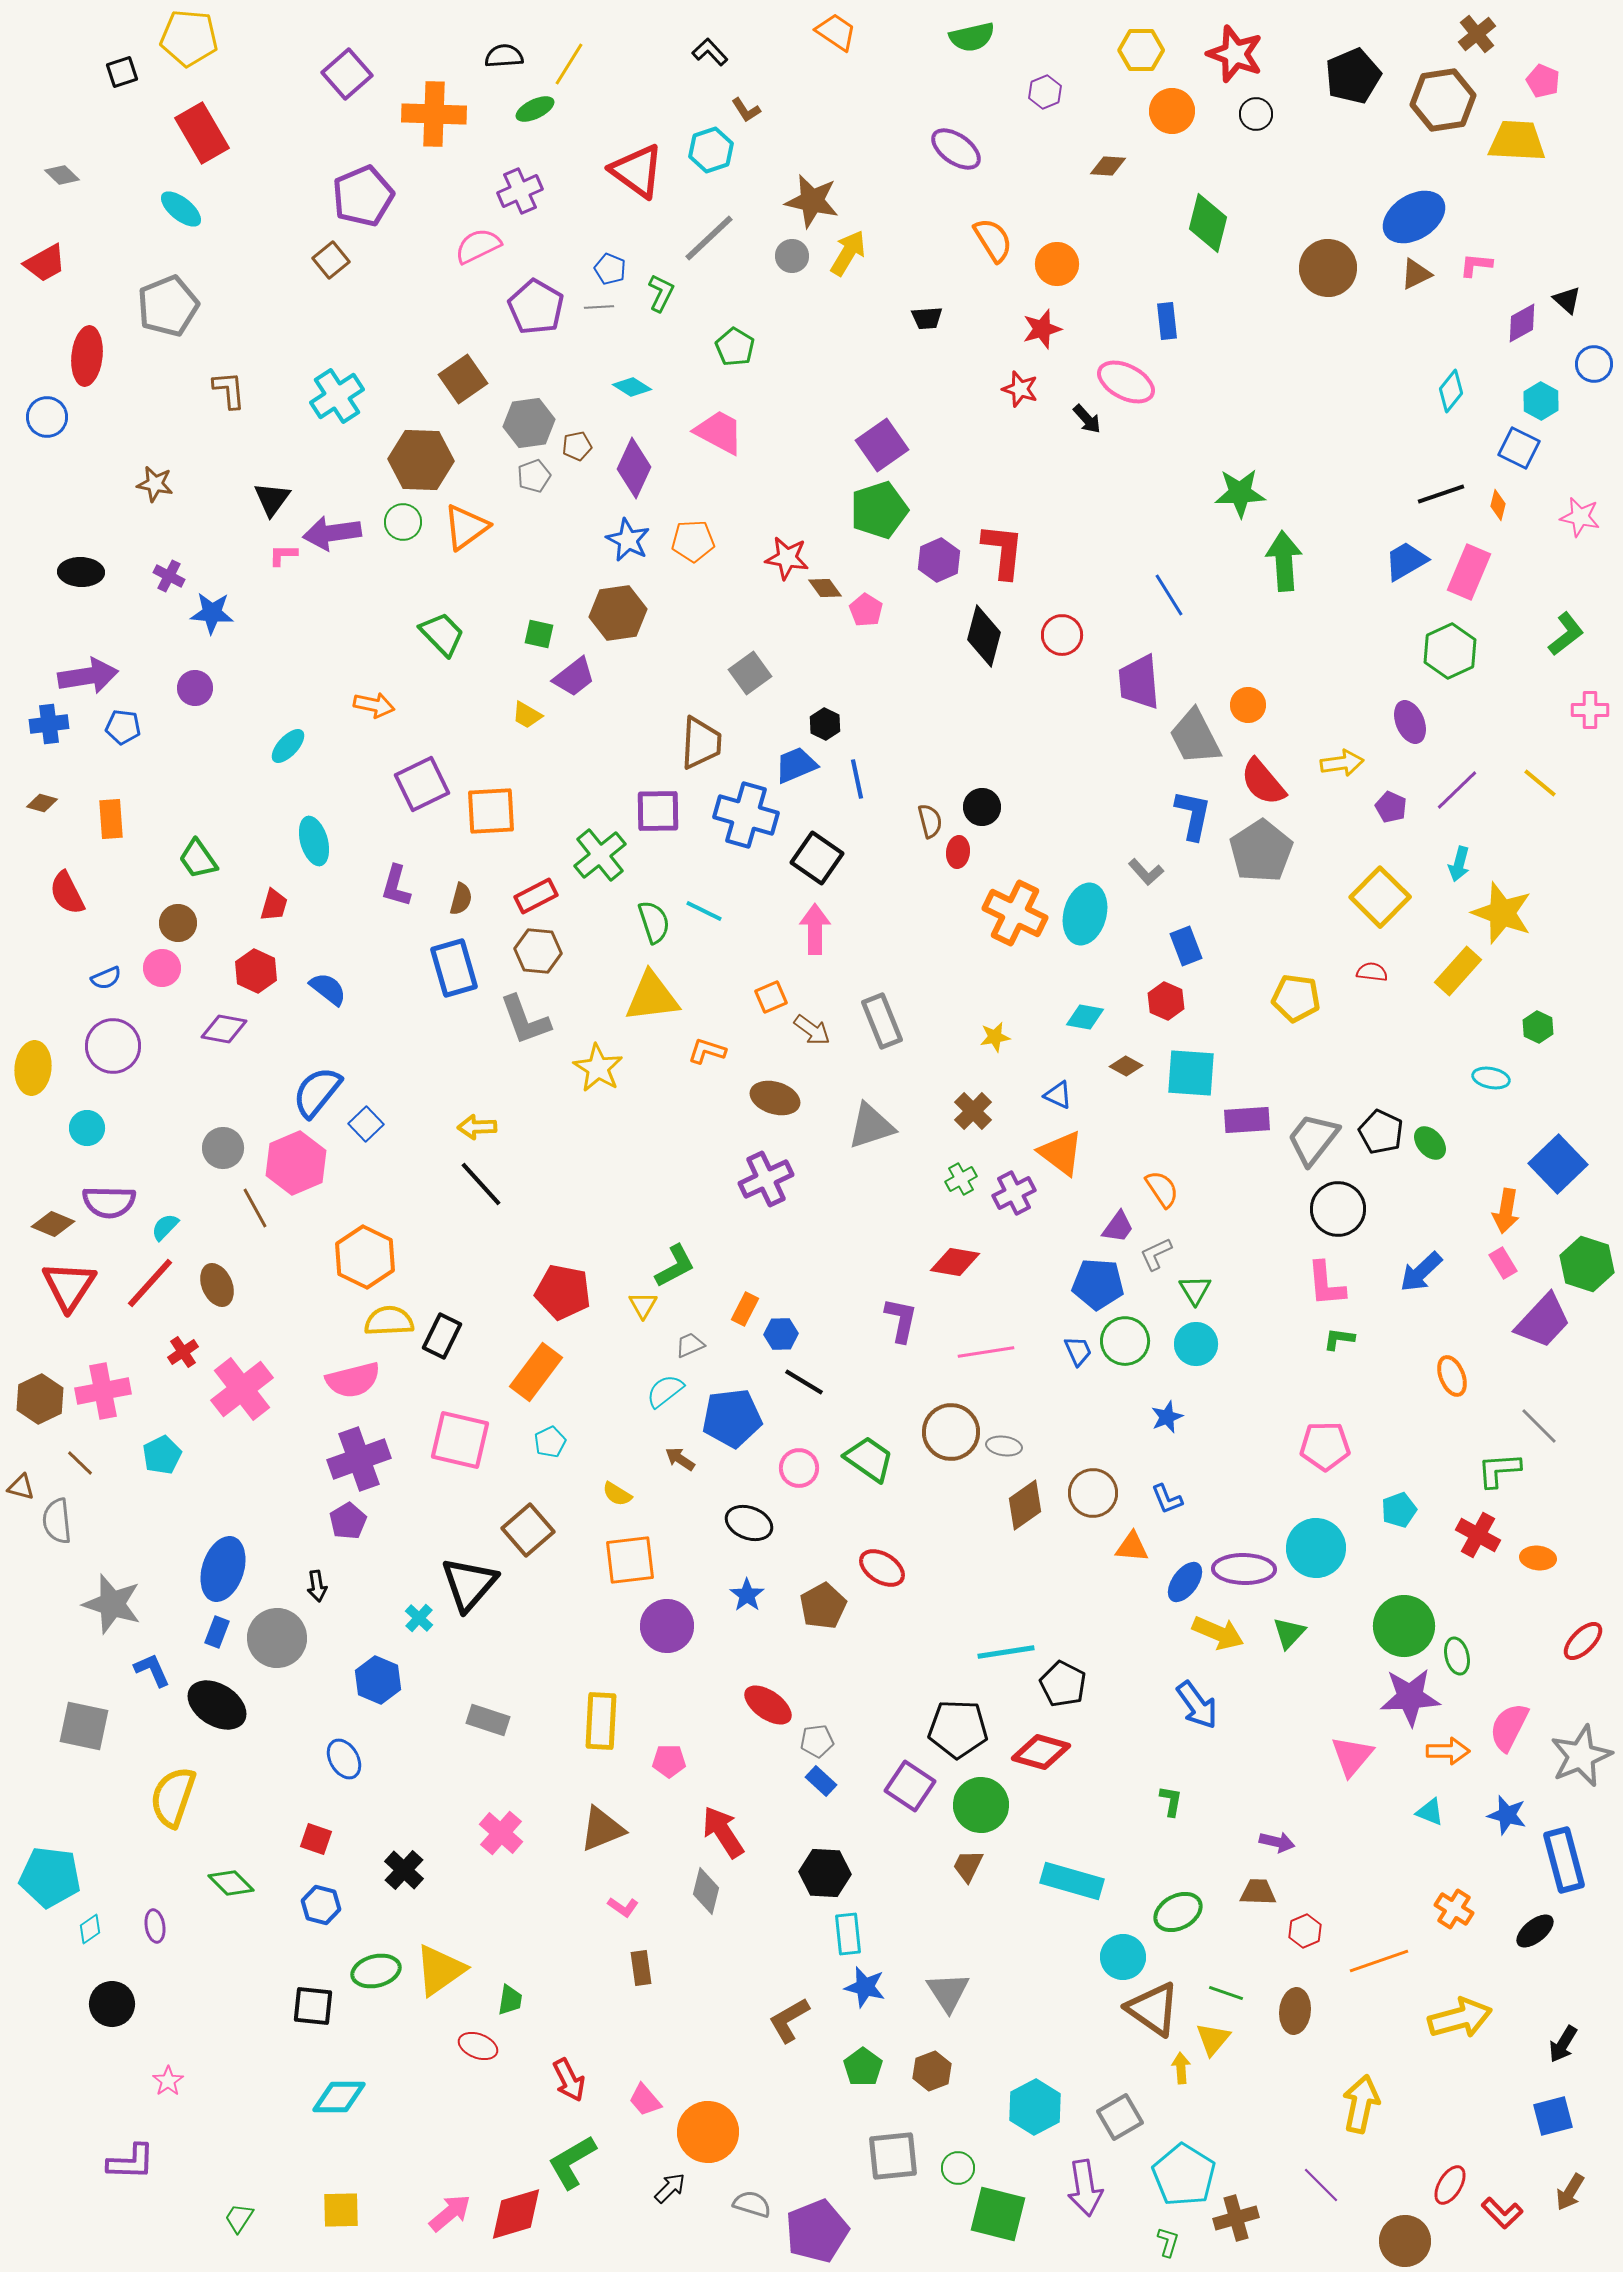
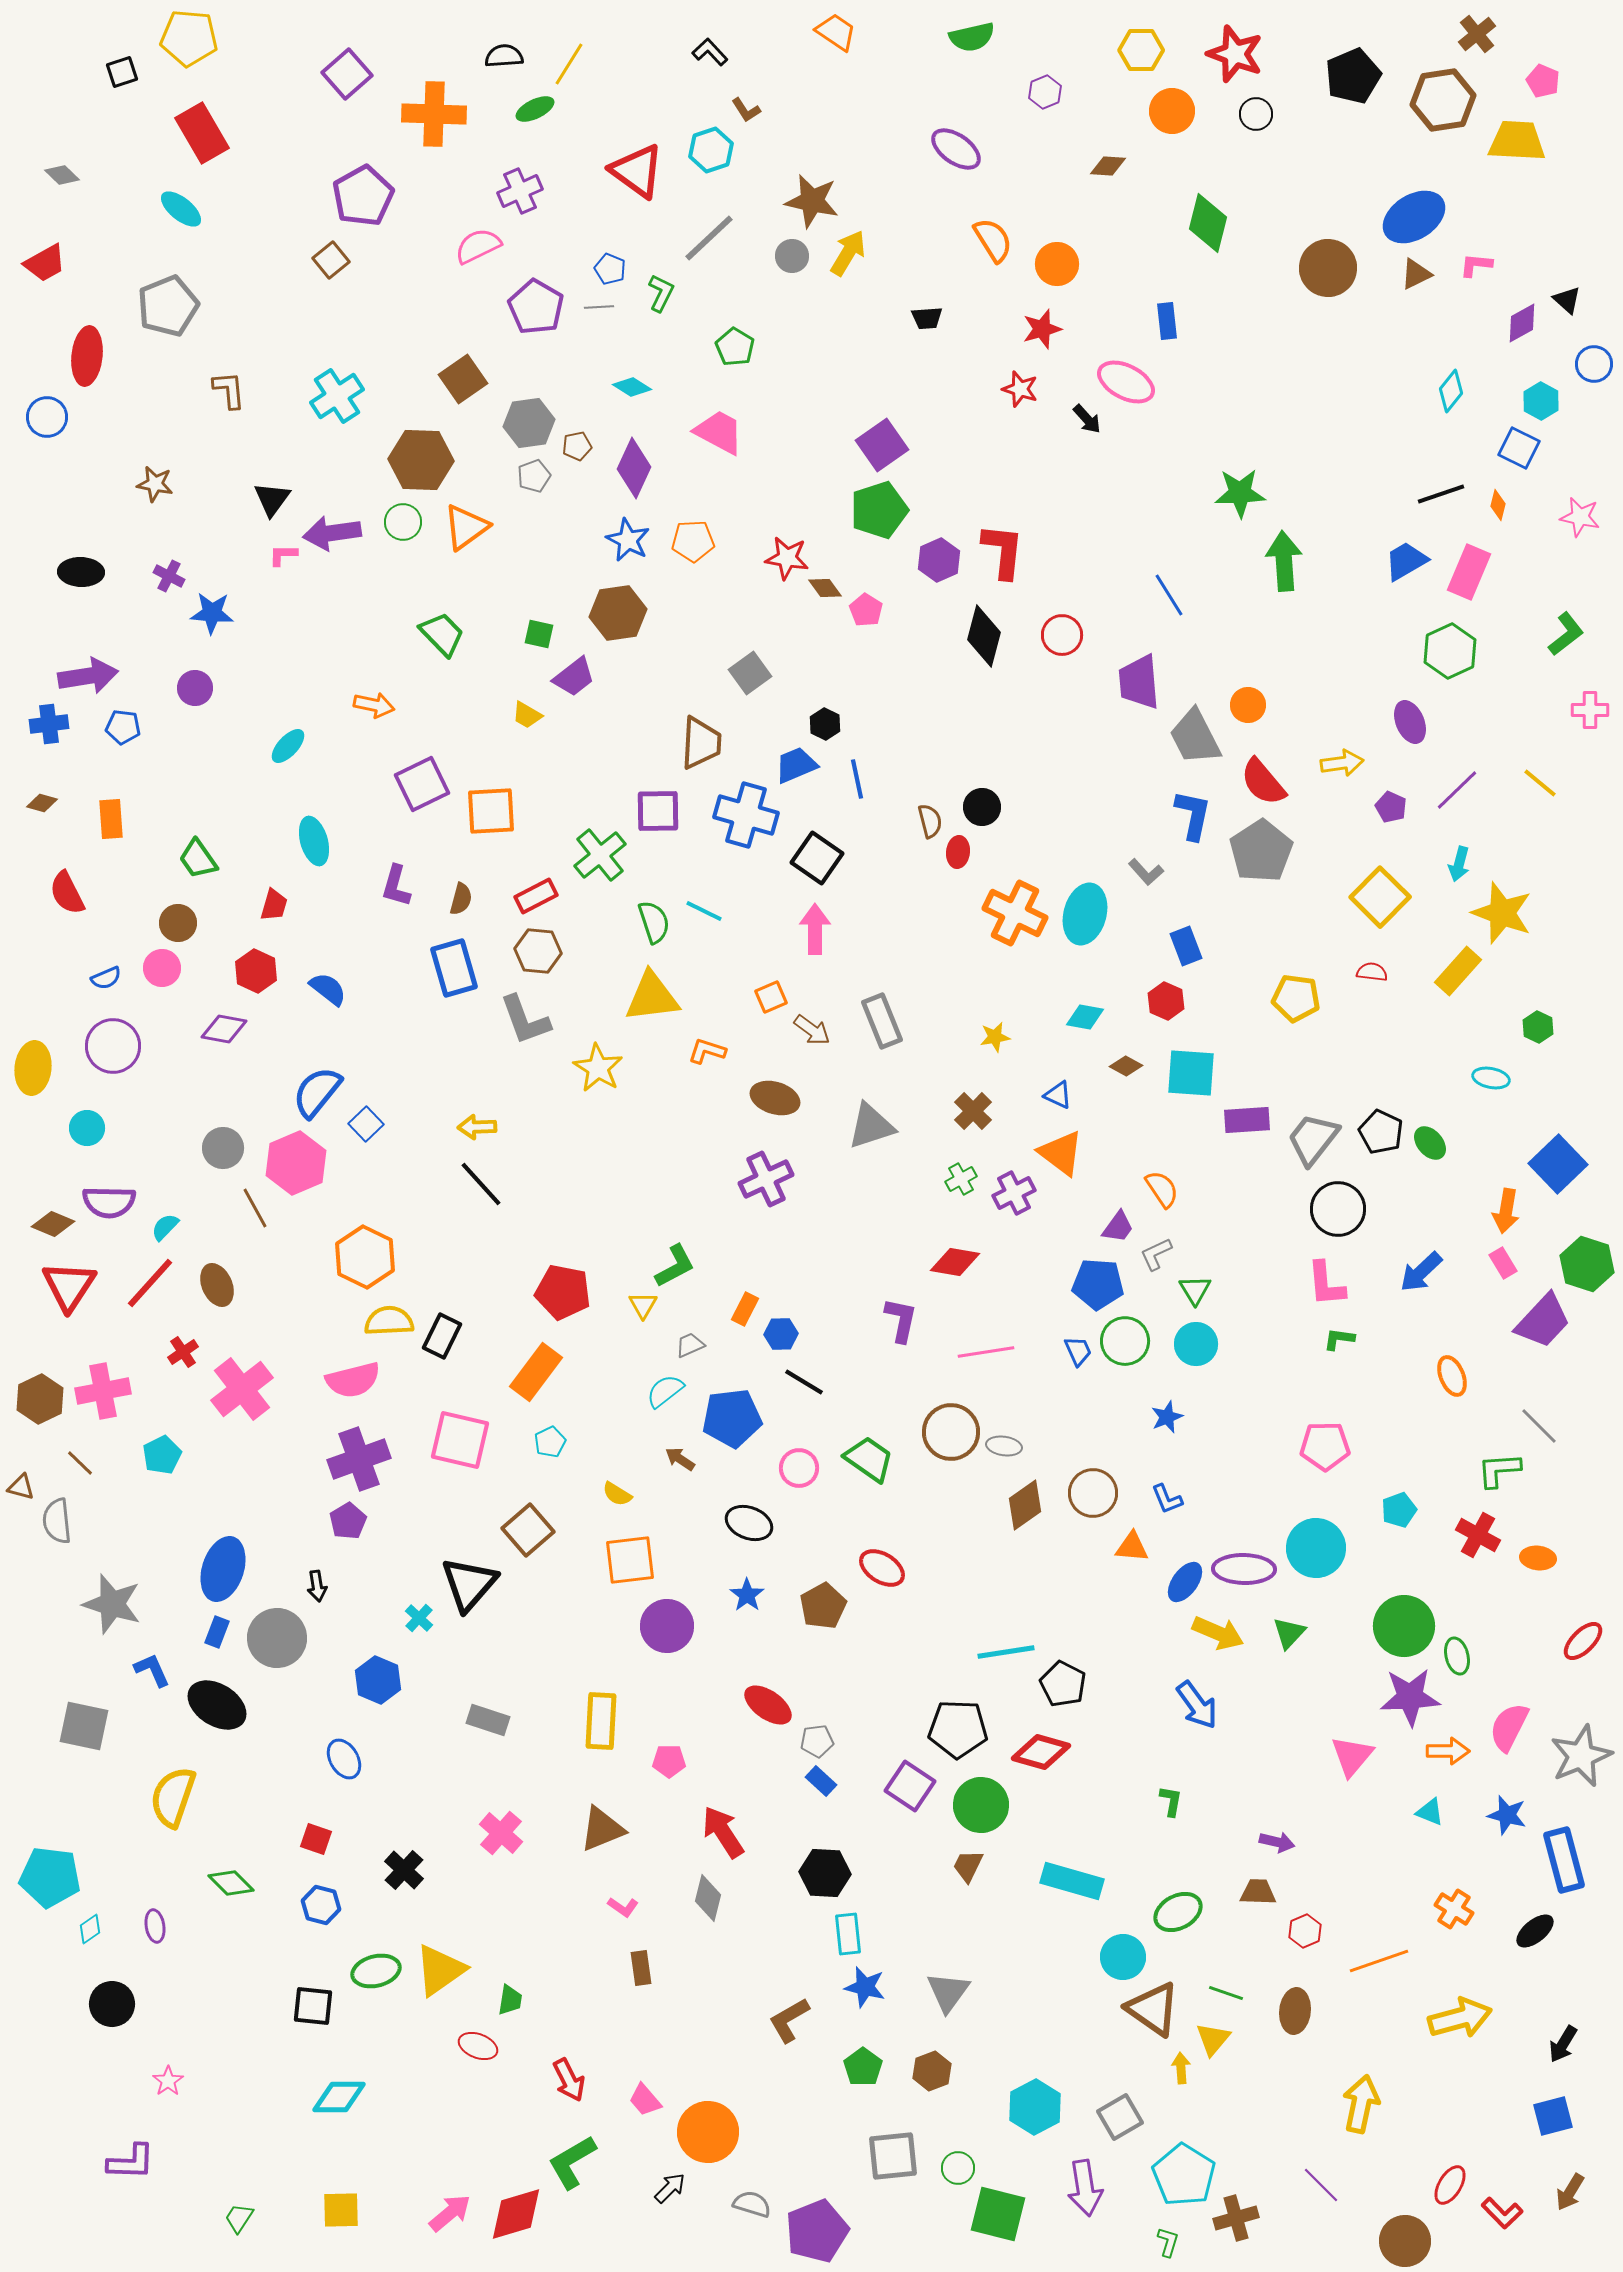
purple pentagon at (363, 196): rotated 6 degrees counterclockwise
gray diamond at (706, 1891): moved 2 px right, 7 px down
gray triangle at (948, 1992): rotated 9 degrees clockwise
